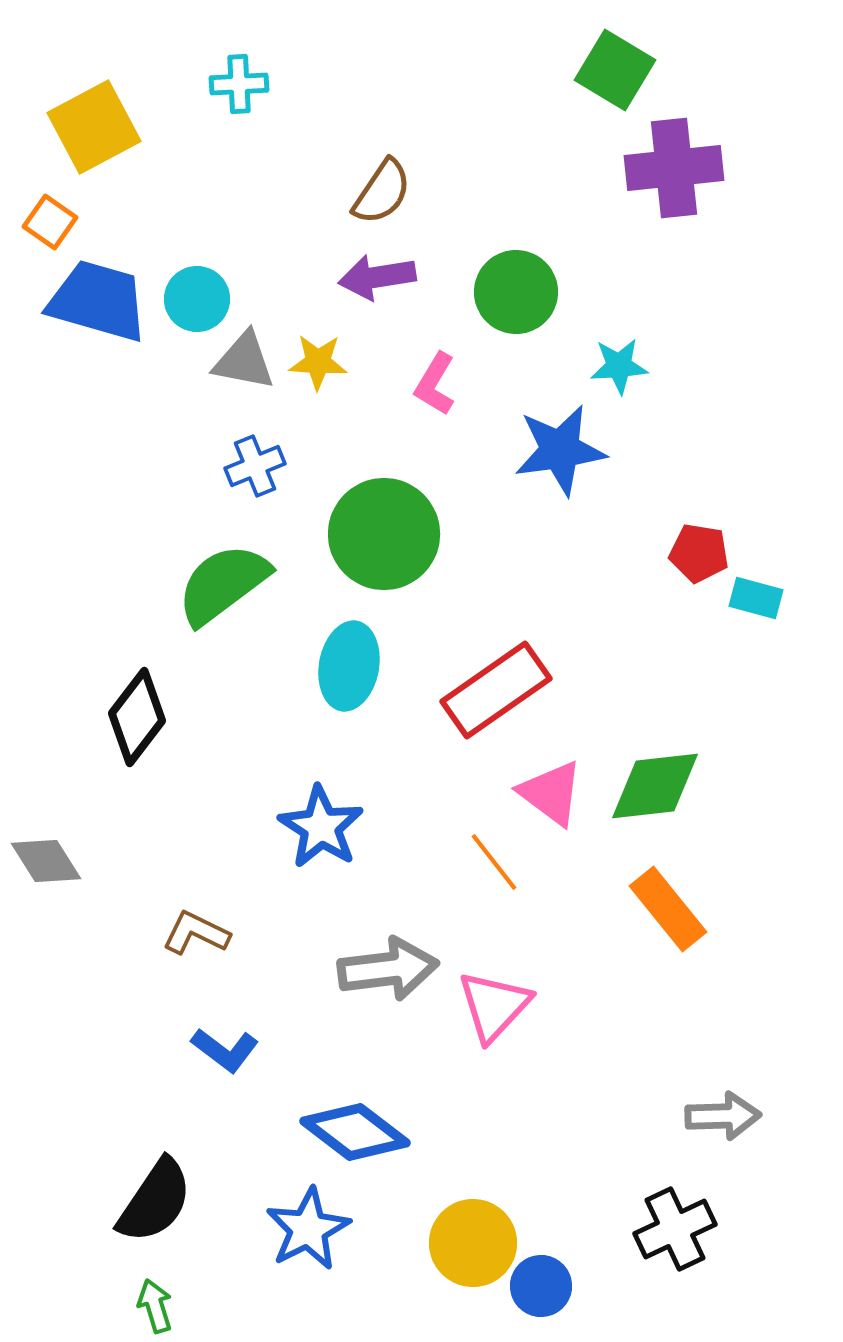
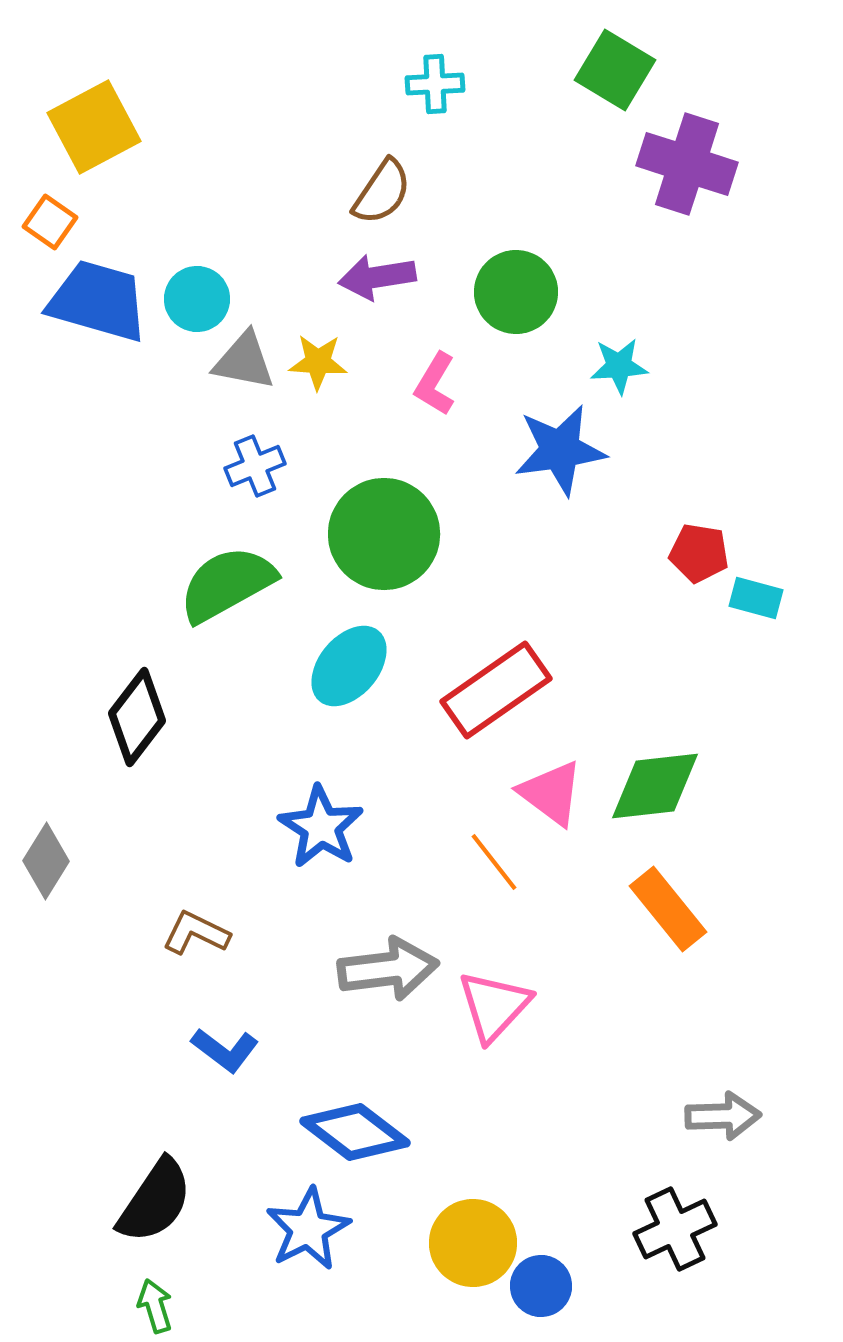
cyan cross at (239, 84): moved 196 px right
purple cross at (674, 168): moved 13 px right, 4 px up; rotated 24 degrees clockwise
green semicircle at (223, 584): moved 4 px right; rotated 8 degrees clockwise
cyan ellipse at (349, 666): rotated 30 degrees clockwise
gray diamond at (46, 861): rotated 64 degrees clockwise
